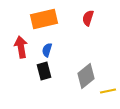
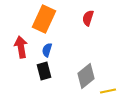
orange rectangle: rotated 52 degrees counterclockwise
